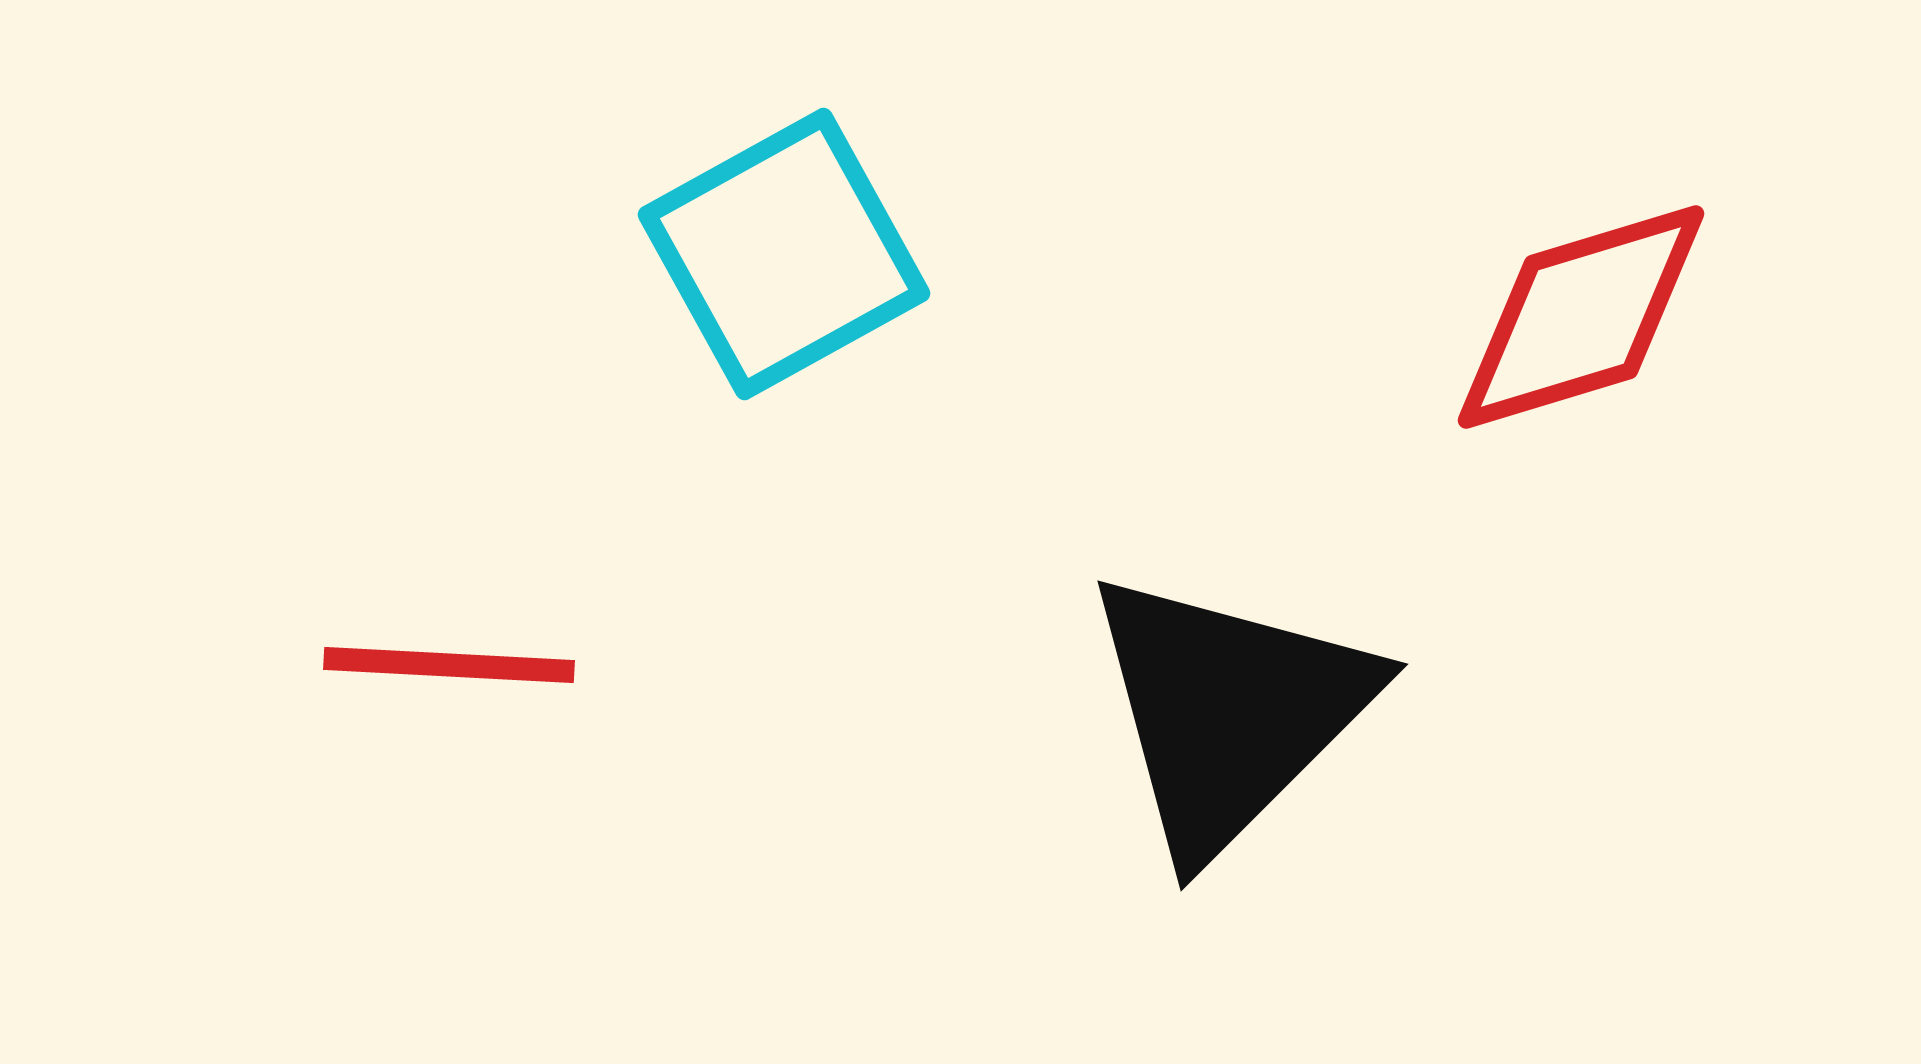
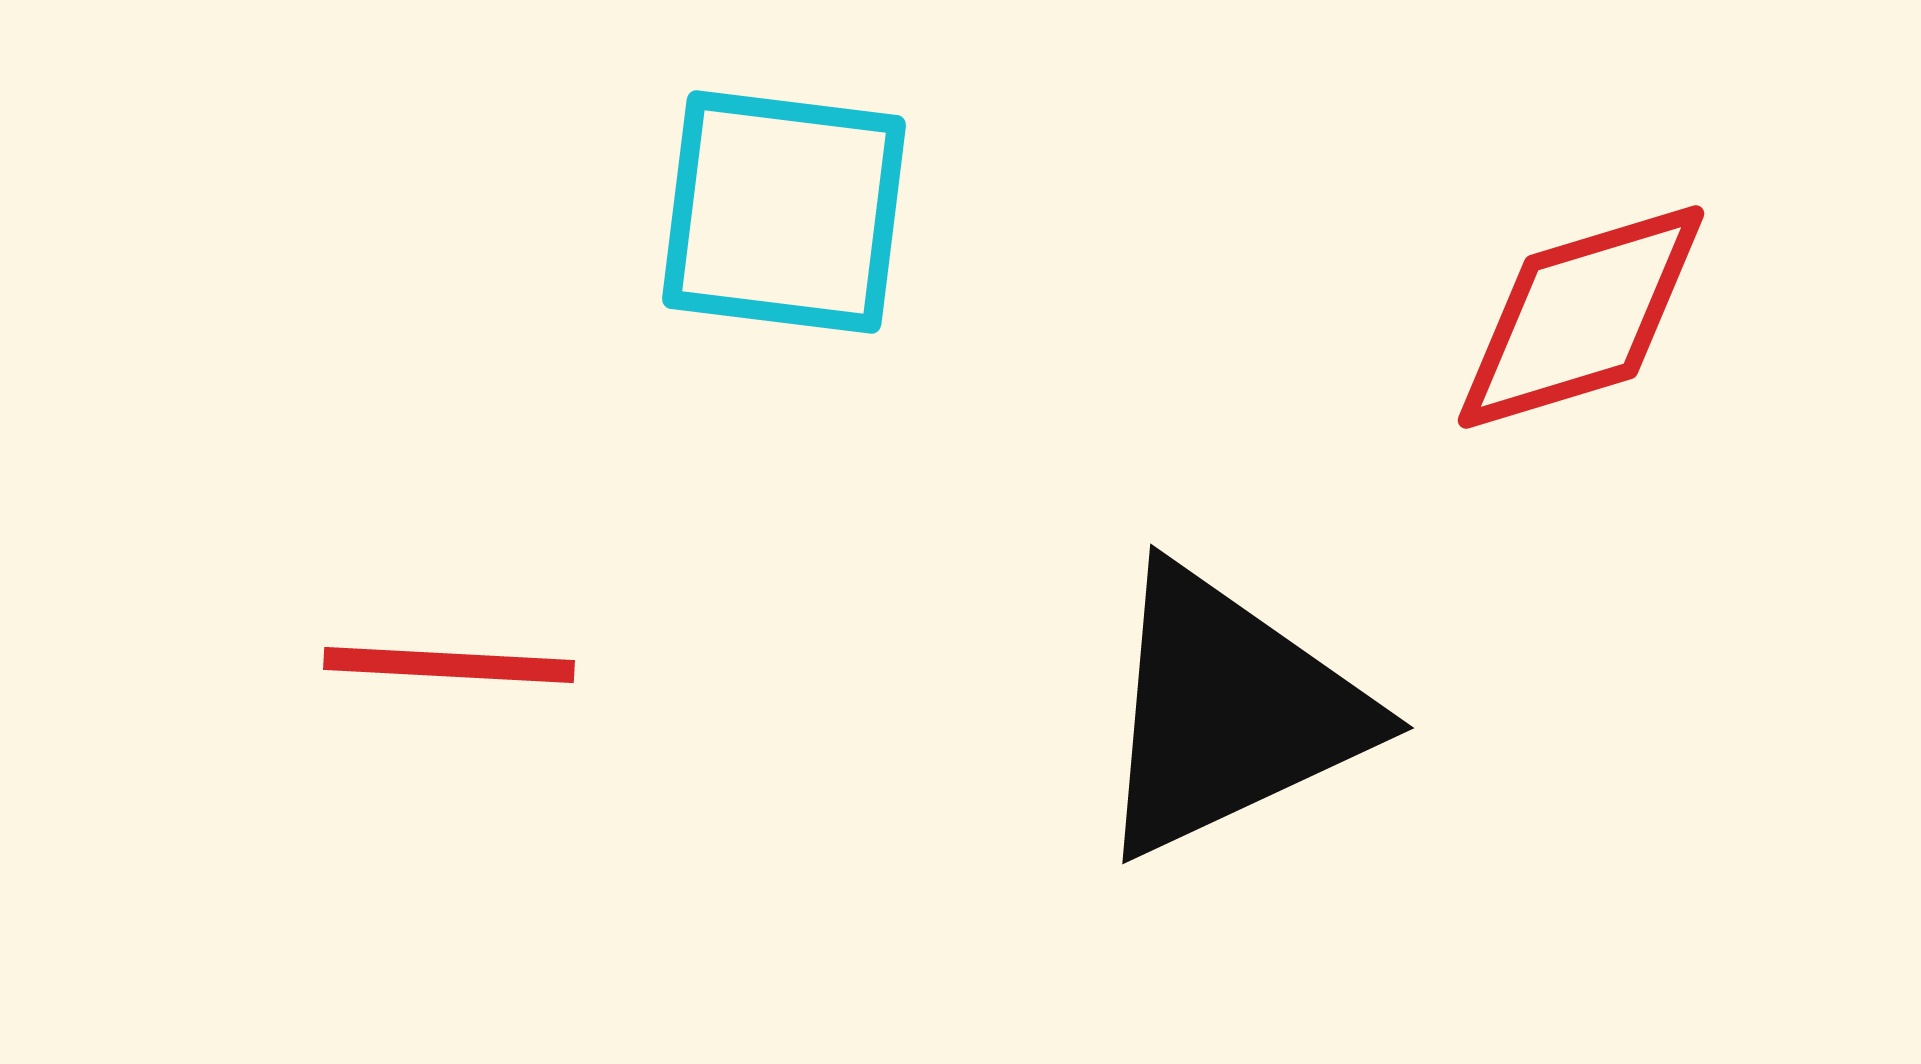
cyan square: moved 42 px up; rotated 36 degrees clockwise
black triangle: rotated 20 degrees clockwise
